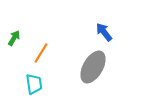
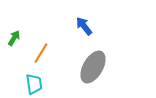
blue arrow: moved 20 px left, 6 px up
